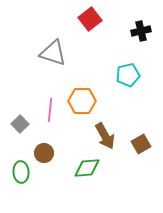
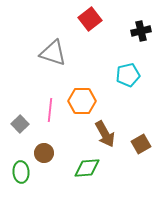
brown arrow: moved 2 px up
